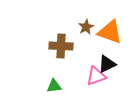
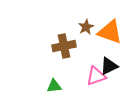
brown cross: moved 3 px right; rotated 15 degrees counterclockwise
black triangle: moved 2 px right, 2 px down
